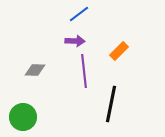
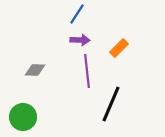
blue line: moved 2 px left; rotated 20 degrees counterclockwise
purple arrow: moved 5 px right, 1 px up
orange rectangle: moved 3 px up
purple line: moved 3 px right
black line: rotated 12 degrees clockwise
